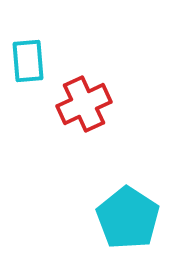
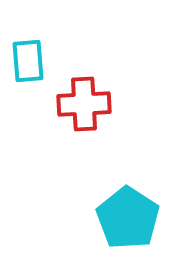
red cross: rotated 22 degrees clockwise
